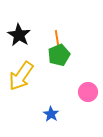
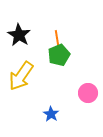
pink circle: moved 1 px down
